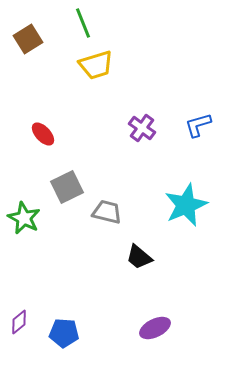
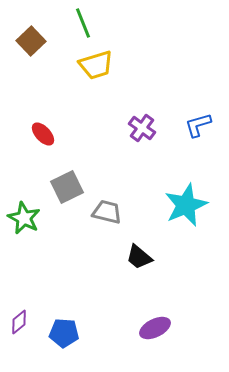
brown square: moved 3 px right, 2 px down; rotated 12 degrees counterclockwise
